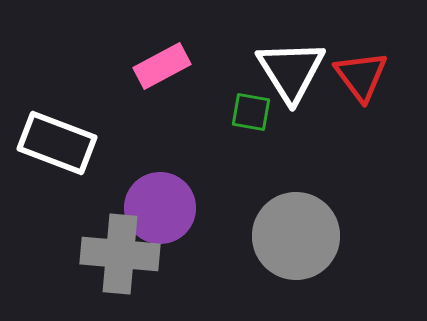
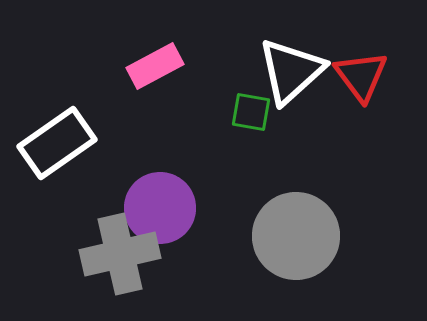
pink rectangle: moved 7 px left
white triangle: rotated 20 degrees clockwise
white rectangle: rotated 56 degrees counterclockwise
gray cross: rotated 18 degrees counterclockwise
